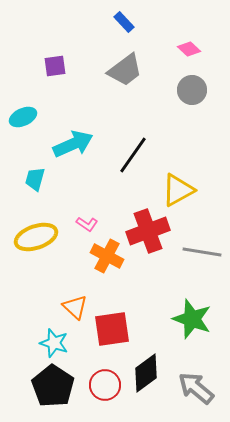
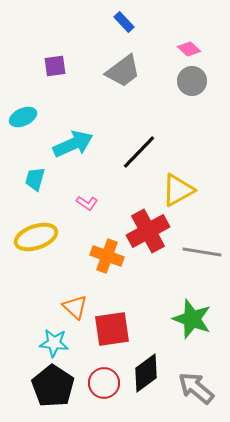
gray trapezoid: moved 2 px left, 1 px down
gray circle: moved 9 px up
black line: moved 6 px right, 3 px up; rotated 9 degrees clockwise
pink L-shape: moved 21 px up
red cross: rotated 9 degrees counterclockwise
orange cross: rotated 8 degrees counterclockwise
cyan star: rotated 12 degrees counterclockwise
red circle: moved 1 px left, 2 px up
